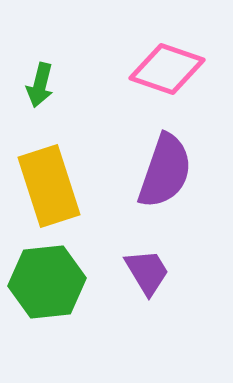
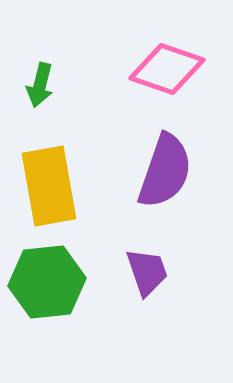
yellow rectangle: rotated 8 degrees clockwise
purple trapezoid: rotated 12 degrees clockwise
